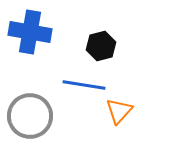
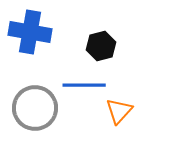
blue line: rotated 9 degrees counterclockwise
gray circle: moved 5 px right, 8 px up
